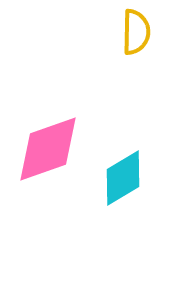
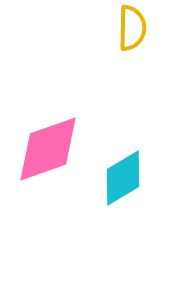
yellow semicircle: moved 4 px left, 4 px up
